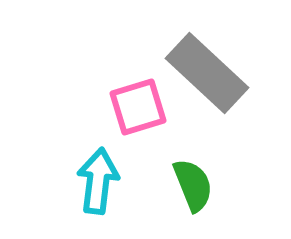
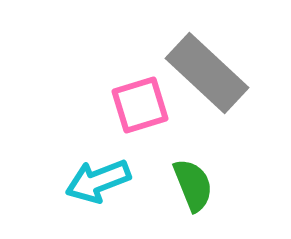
pink square: moved 2 px right, 2 px up
cyan arrow: rotated 118 degrees counterclockwise
